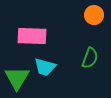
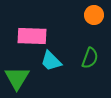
cyan trapezoid: moved 6 px right, 6 px up; rotated 30 degrees clockwise
